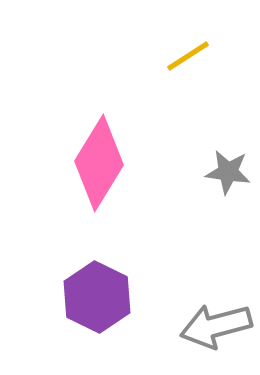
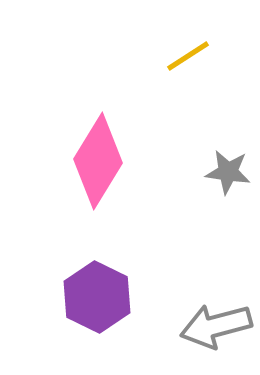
pink diamond: moved 1 px left, 2 px up
